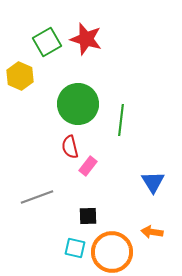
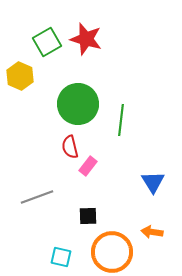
cyan square: moved 14 px left, 9 px down
